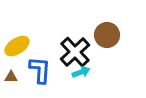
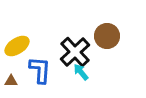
brown circle: moved 1 px down
cyan arrow: rotated 108 degrees counterclockwise
brown triangle: moved 4 px down
